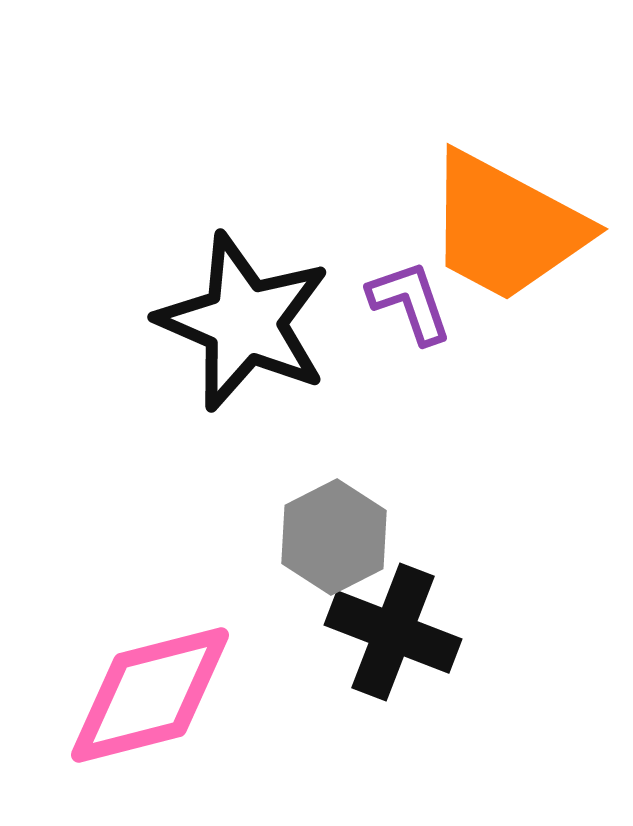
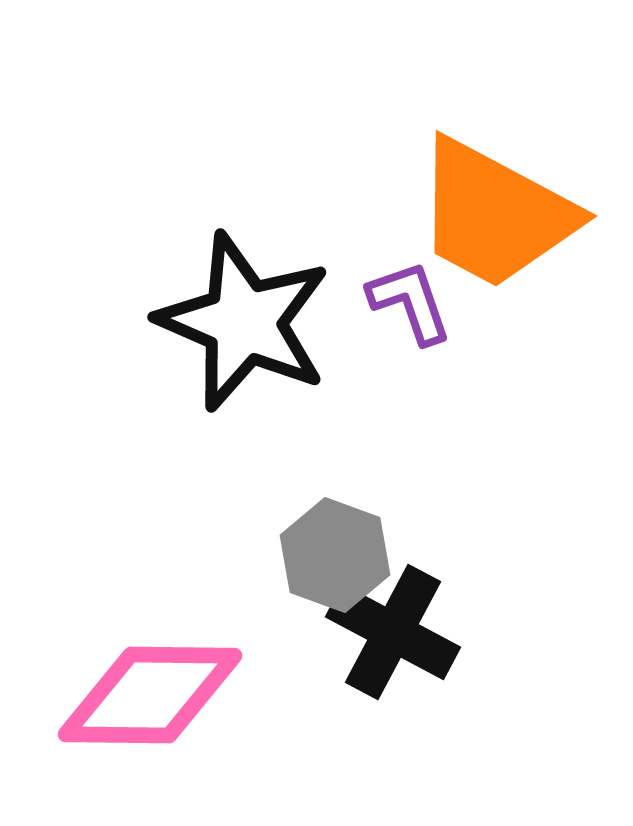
orange trapezoid: moved 11 px left, 13 px up
gray hexagon: moved 1 px right, 18 px down; rotated 13 degrees counterclockwise
black cross: rotated 7 degrees clockwise
pink diamond: rotated 15 degrees clockwise
